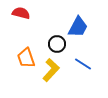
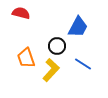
black circle: moved 2 px down
